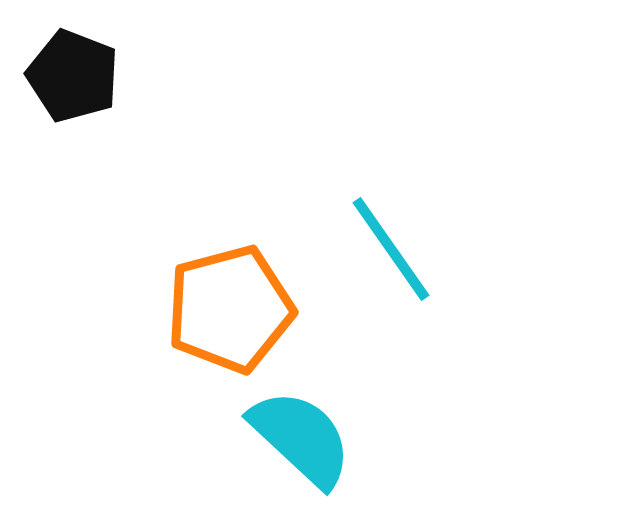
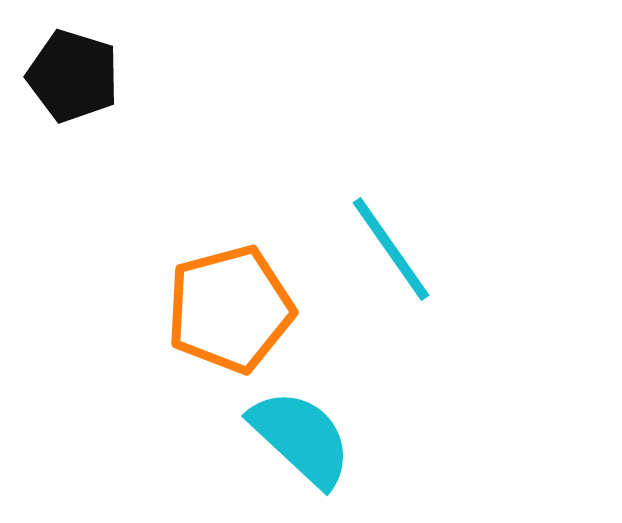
black pentagon: rotated 4 degrees counterclockwise
